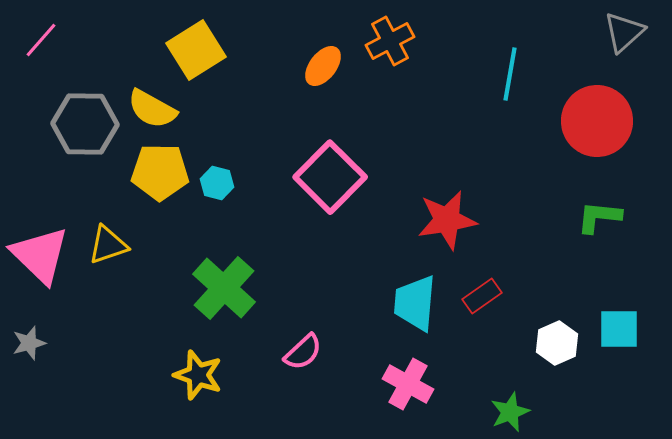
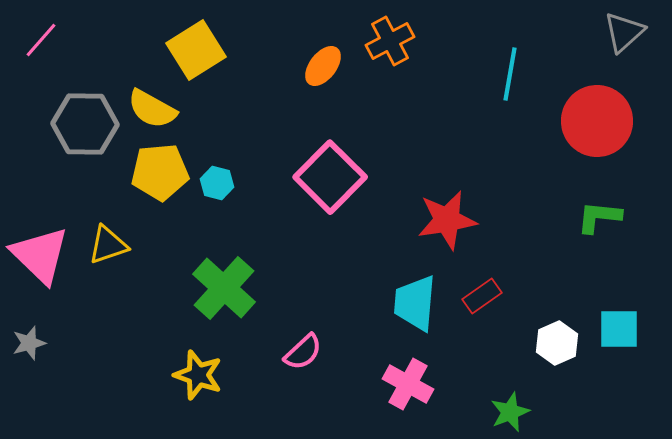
yellow pentagon: rotated 6 degrees counterclockwise
